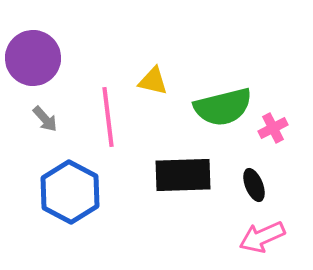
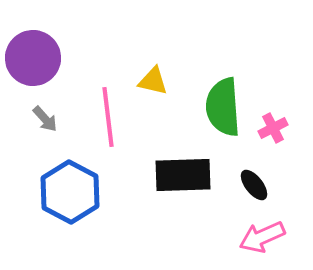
green semicircle: rotated 100 degrees clockwise
black ellipse: rotated 16 degrees counterclockwise
